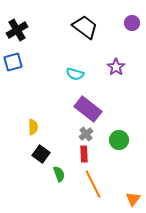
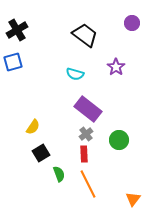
black trapezoid: moved 8 px down
yellow semicircle: rotated 35 degrees clockwise
black square: moved 1 px up; rotated 24 degrees clockwise
orange line: moved 5 px left
